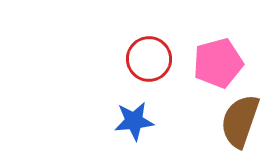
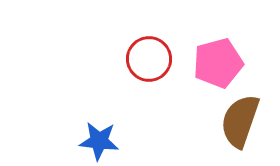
blue star: moved 35 px left, 20 px down; rotated 12 degrees clockwise
